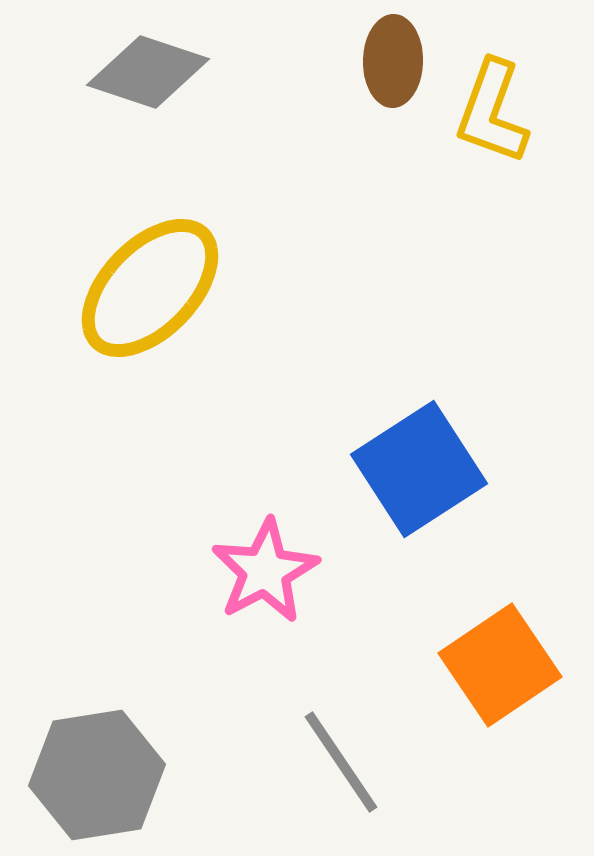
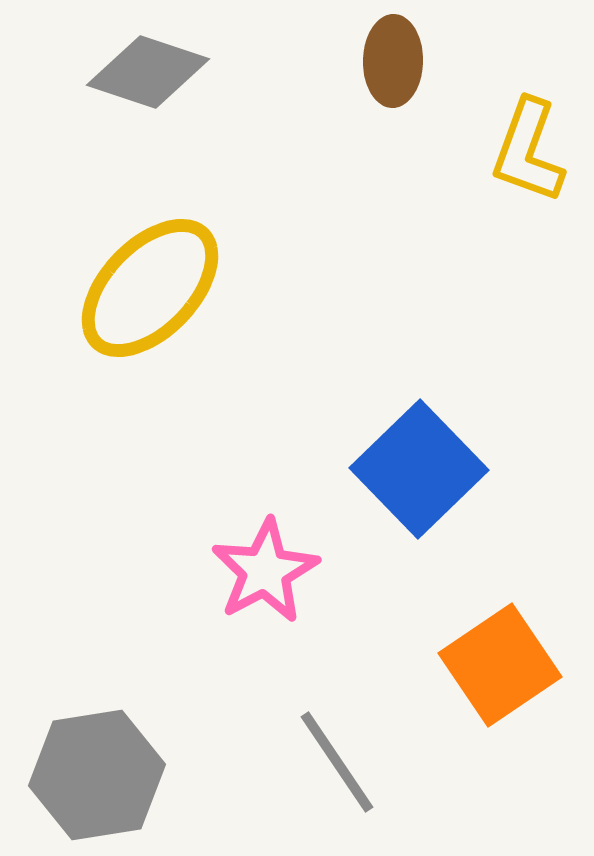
yellow L-shape: moved 36 px right, 39 px down
blue square: rotated 11 degrees counterclockwise
gray line: moved 4 px left
